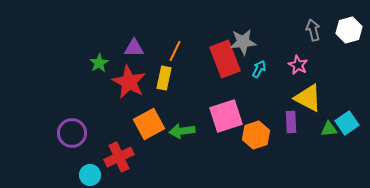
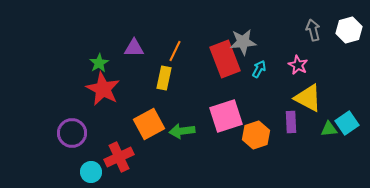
red star: moved 26 px left, 7 px down
cyan circle: moved 1 px right, 3 px up
